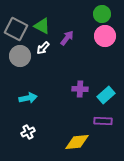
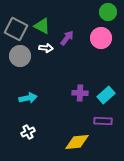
green circle: moved 6 px right, 2 px up
pink circle: moved 4 px left, 2 px down
white arrow: moved 3 px right; rotated 128 degrees counterclockwise
purple cross: moved 4 px down
